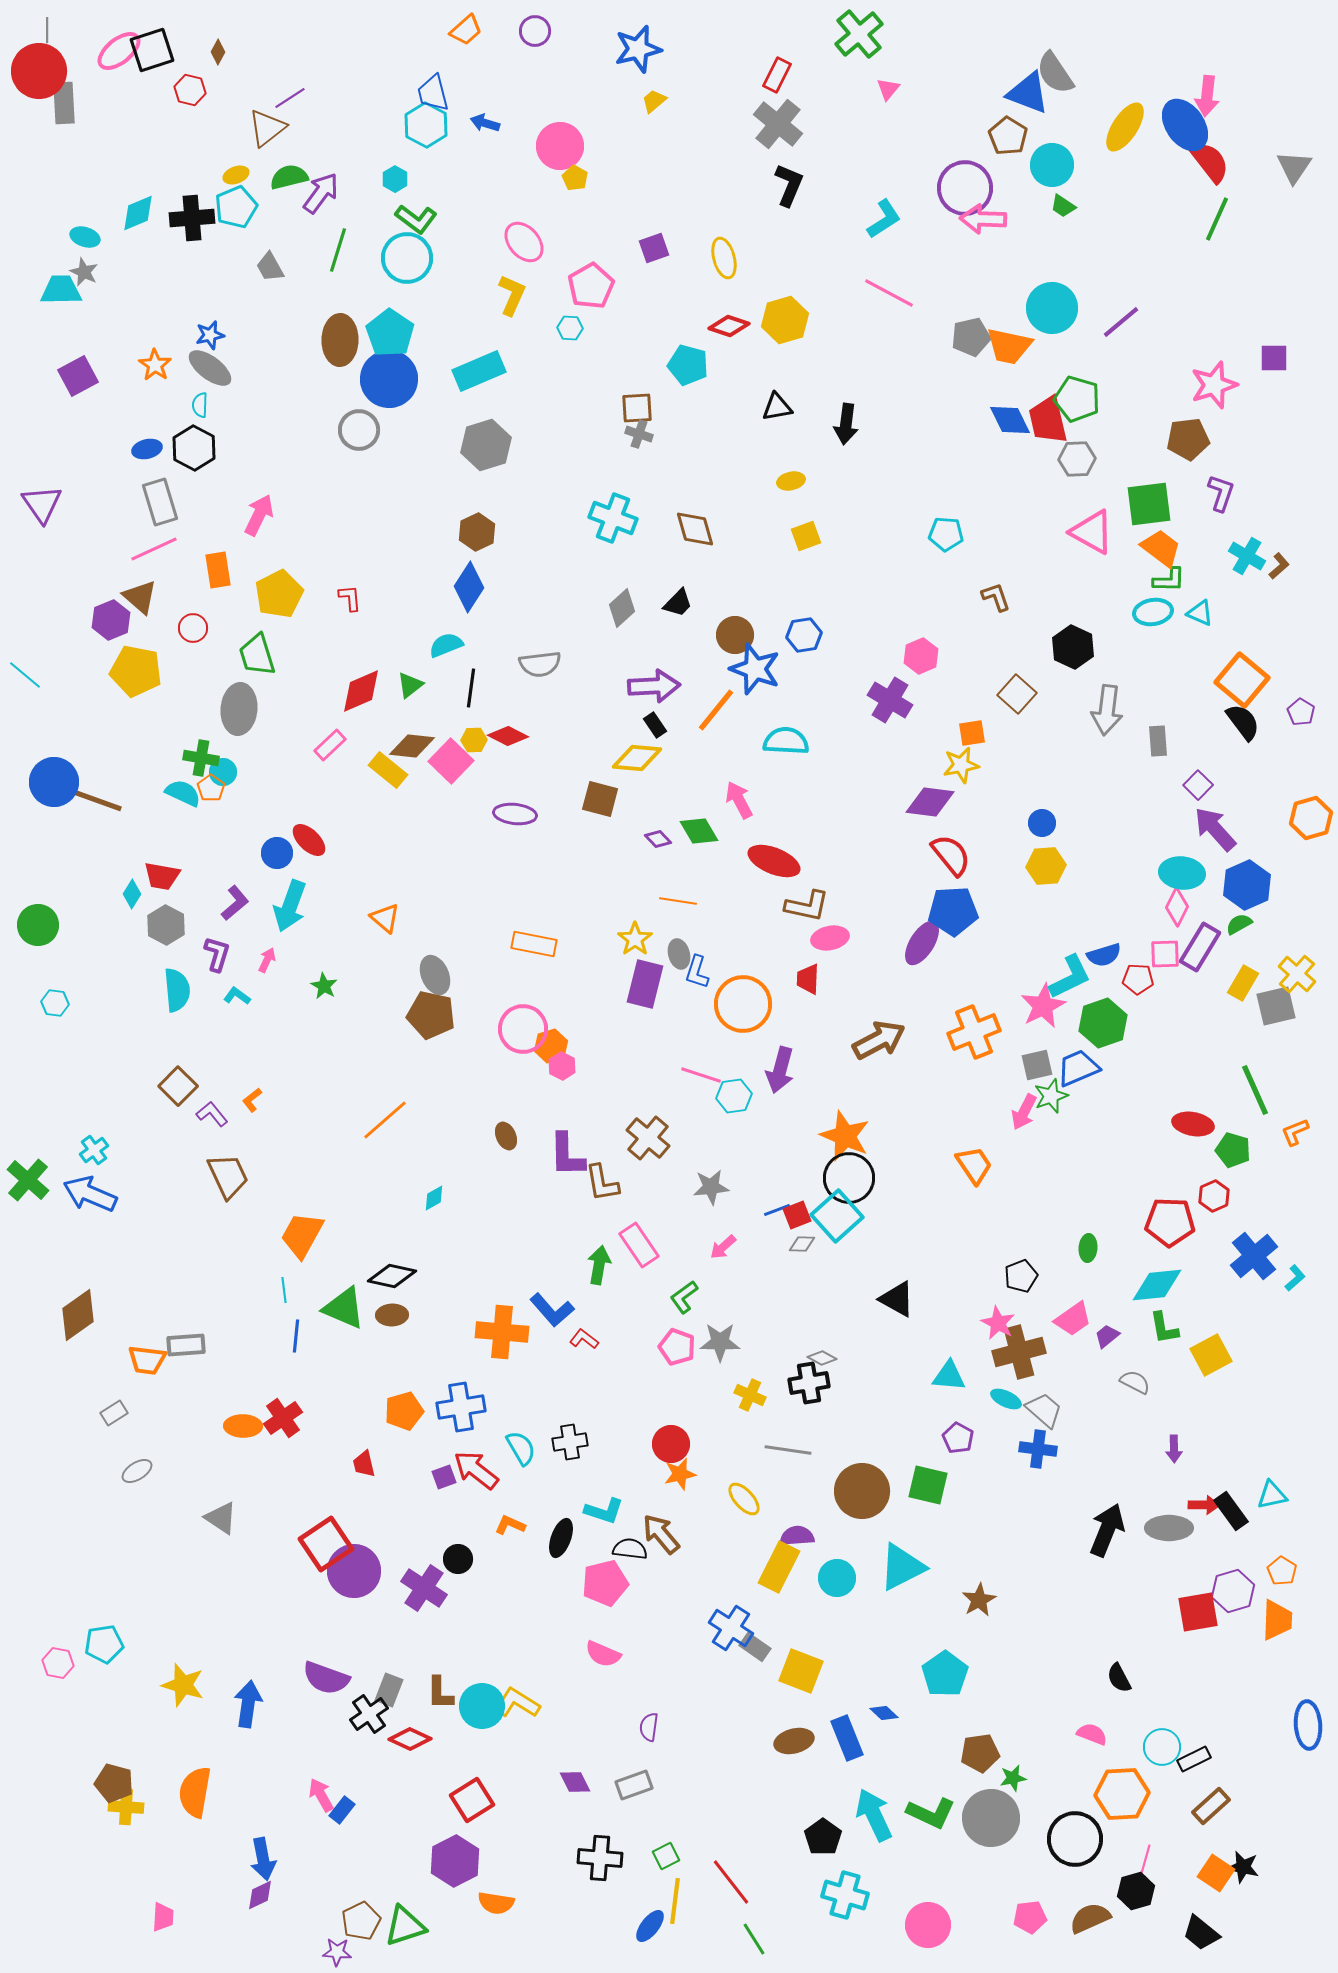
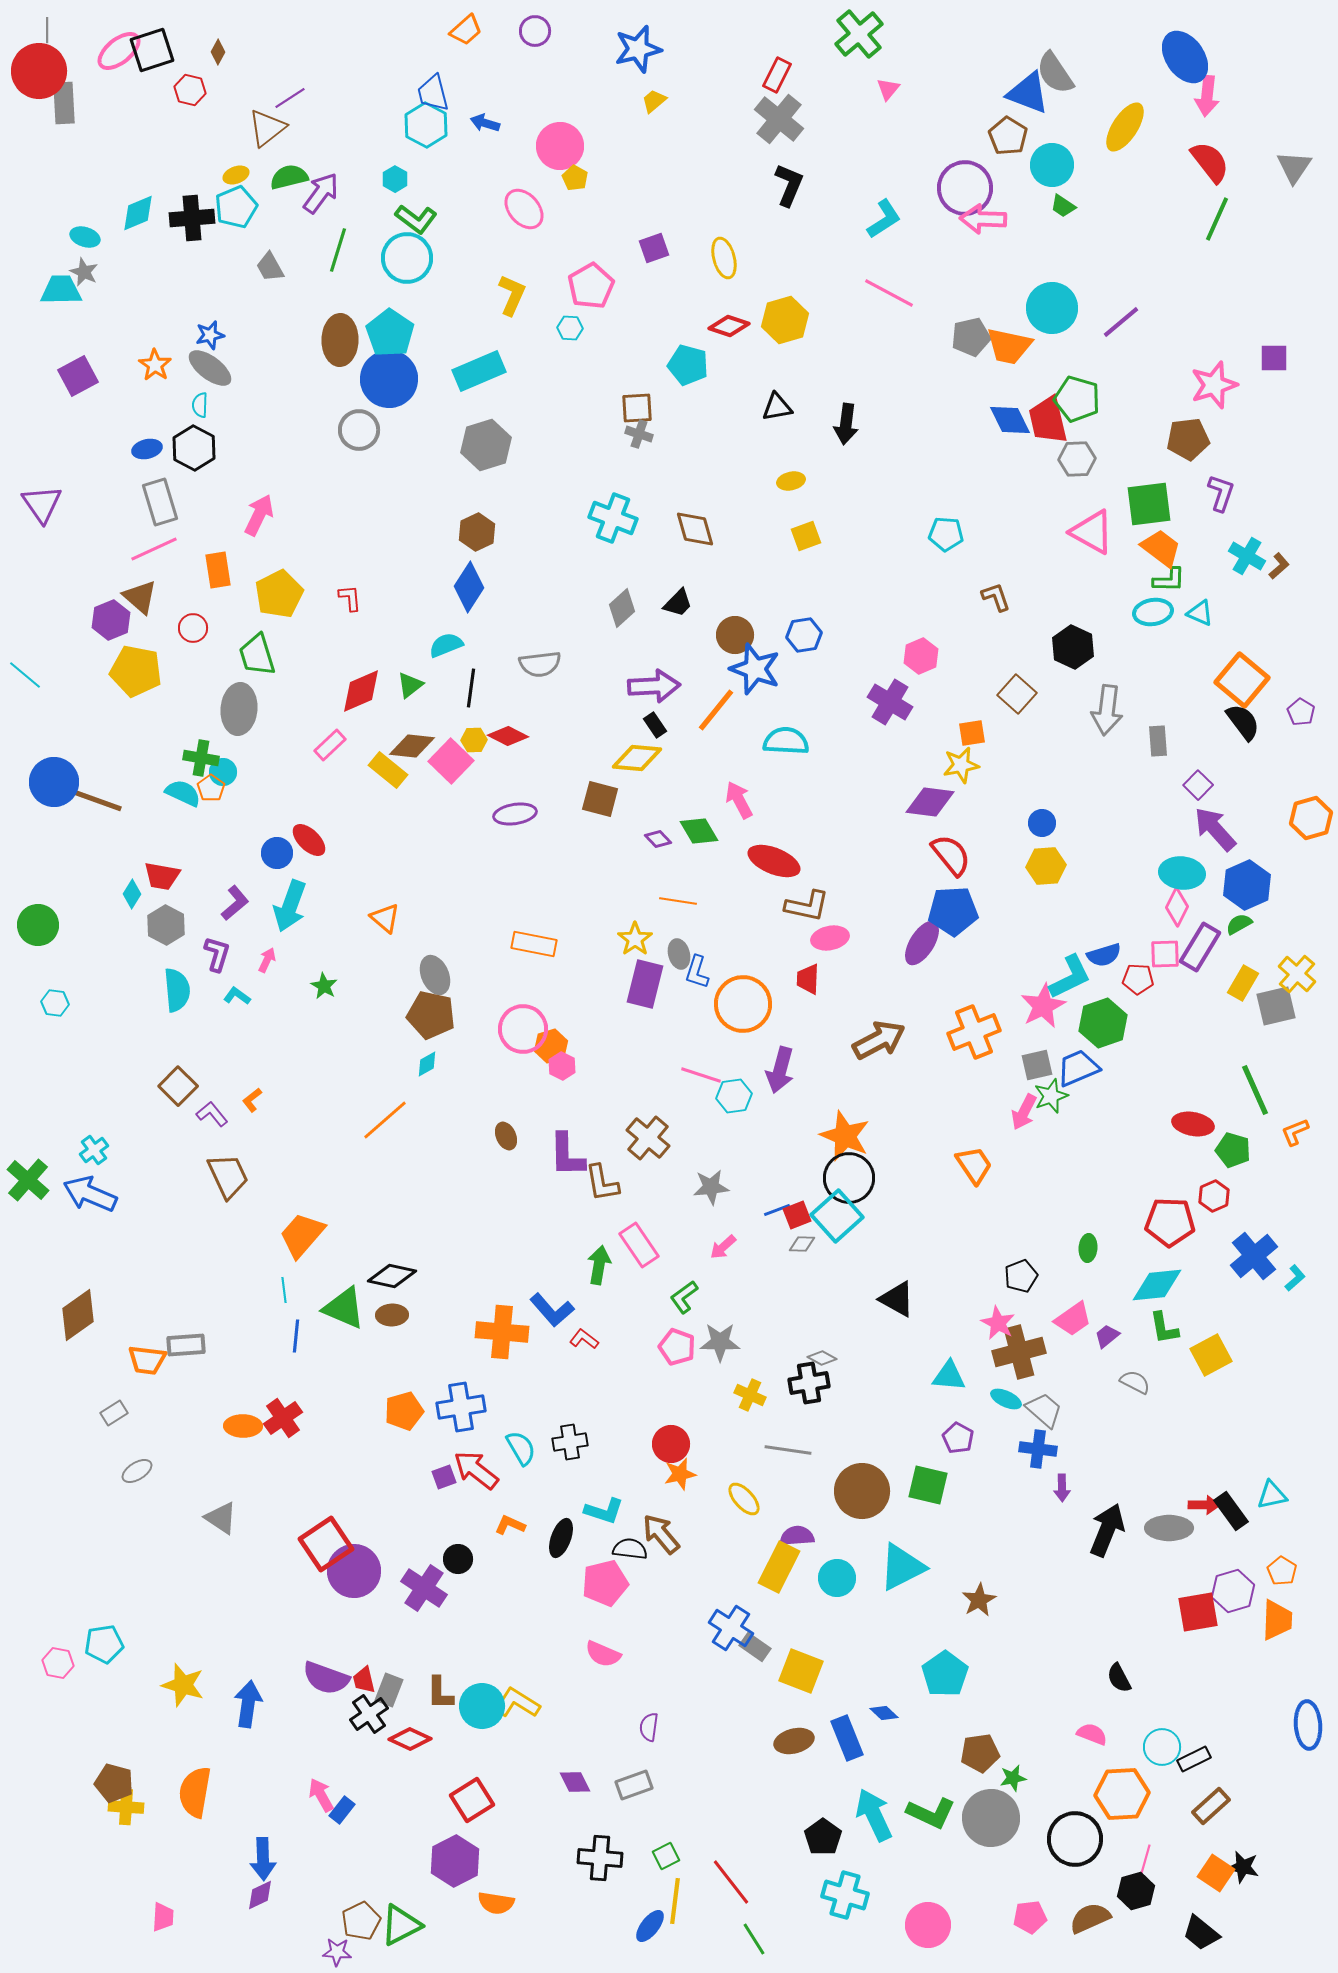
gray cross at (778, 124): moved 1 px right, 5 px up
blue ellipse at (1185, 125): moved 68 px up
pink ellipse at (524, 242): moved 33 px up
purple cross at (890, 700): moved 2 px down
purple ellipse at (515, 814): rotated 15 degrees counterclockwise
cyan diamond at (434, 1198): moved 7 px left, 134 px up
orange trapezoid at (302, 1235): rotated 12 degrees clockwise
purple arrow at (1174, 1449): moved 112 px left, 39 px down
red trapezoid at (364, 1464): moved 216 px down
blue arrow at (263, 1859): rotated 9 degrees clockwise
green triangle at (405, 1926): moved 4 px left, 1 px up; rotated 9 degrees counterclockwise
